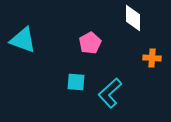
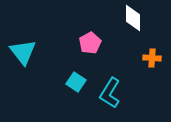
cyan triangle: moved 12 px down; rotated 32 degrees clockwise
cyan square: rotated 30 degrees clockwise
cyan L-shape: rotated 16 degrees counterclockwise
